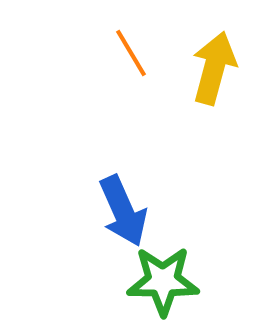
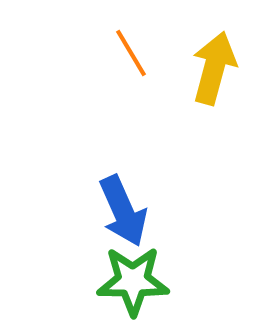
green star: moved 30 px left
